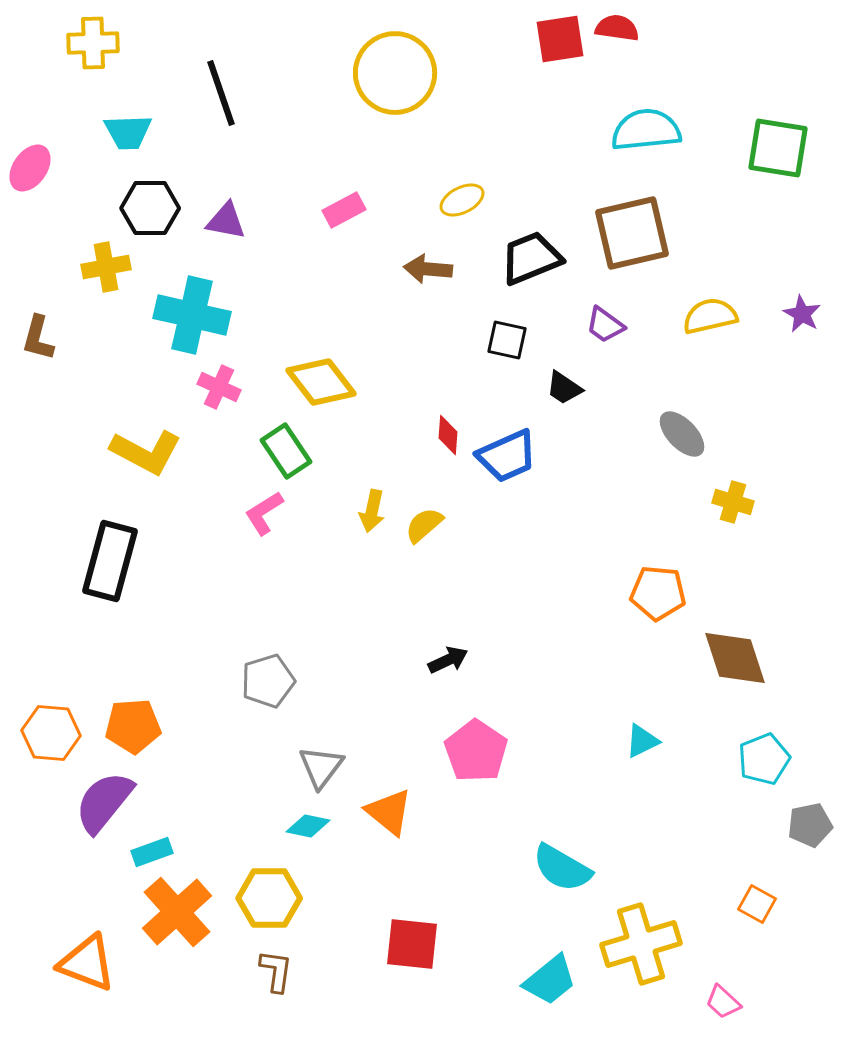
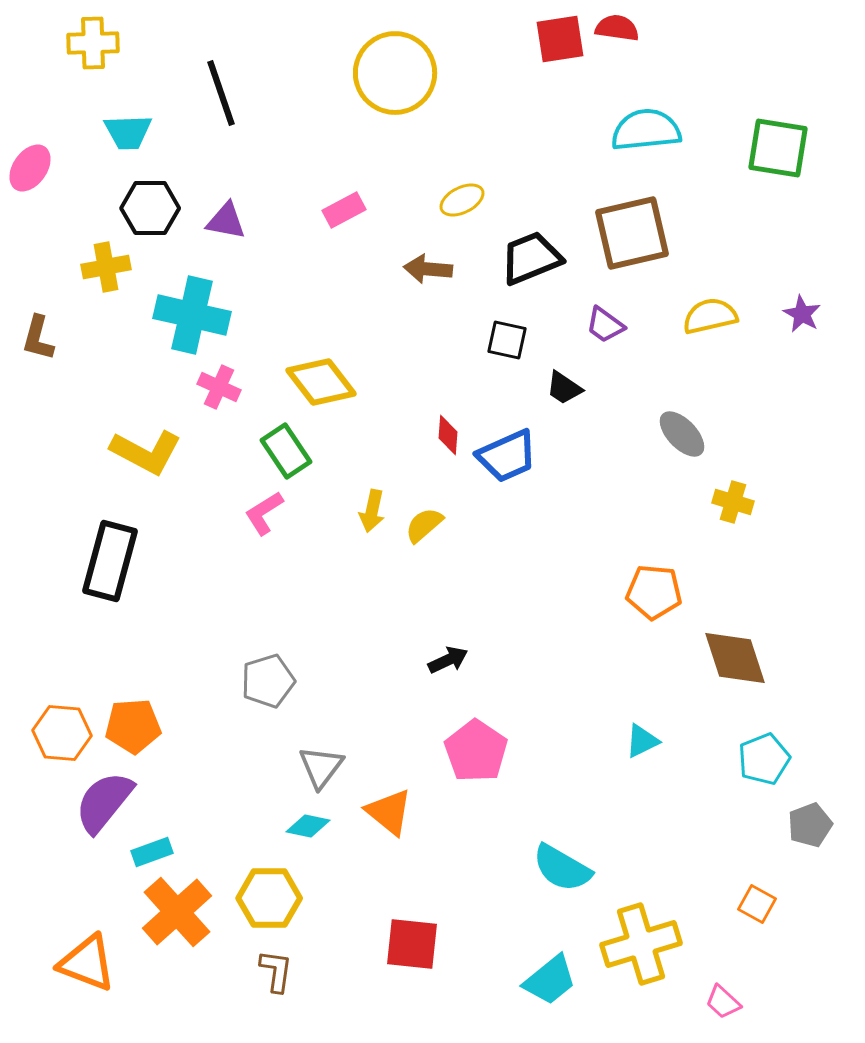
orange pentagon at (658, 593): moved 4 px left, 1 px up
orange hexagon at (51, 733): moved 11 px right
gray pentagon at (810, 825): rotated 9 degrees counterclockwise
